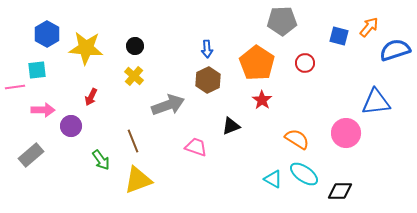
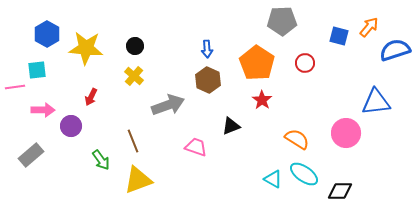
brown hexagon: rotated 10 degrees counterclockwise
